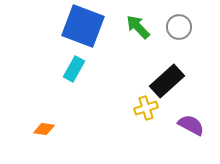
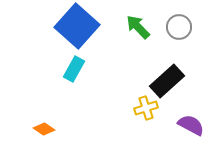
blue square: moved 6 px left; rotated 21 degrees clockwise
orange diamond: rotated 25 degrees clockwise
